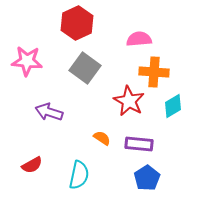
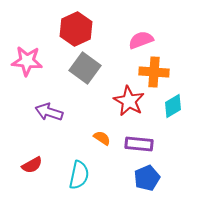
red hexagon: moved 1 px left, 6 px down
pink semicircle: moved 2 px right, 1 px down; rotated 15 degrees counterclockwise
blue pentagon: rotated 10 degrees clockwise
